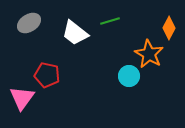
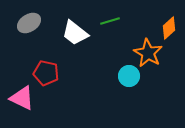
orange diamond: rotated 20 degrees clockwise
orange star: moved 1 px left, 1 px up
red pentagon: moved 1 px left, 2 px up
pink triangle: rotated 40 degrees counterclockwise
